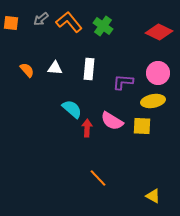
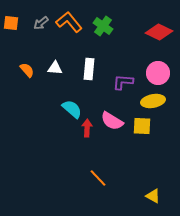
gray arrow: moved 4 px down
